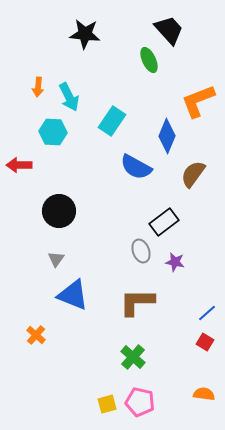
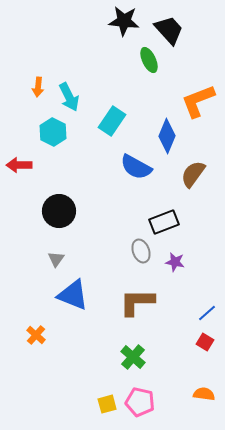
black star: moved 39 px right, 13 px up
cyan hexagon: rotated 24 degrees clockwise
black rectangle: rotated 16 degrees clockwise
